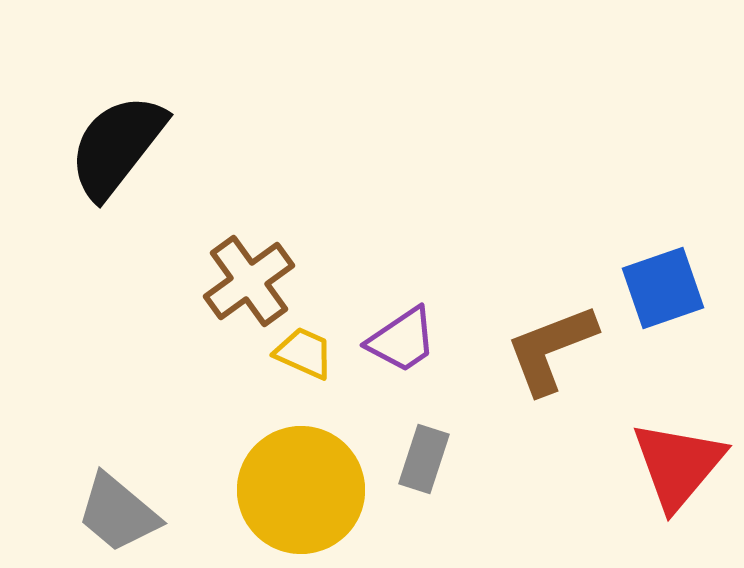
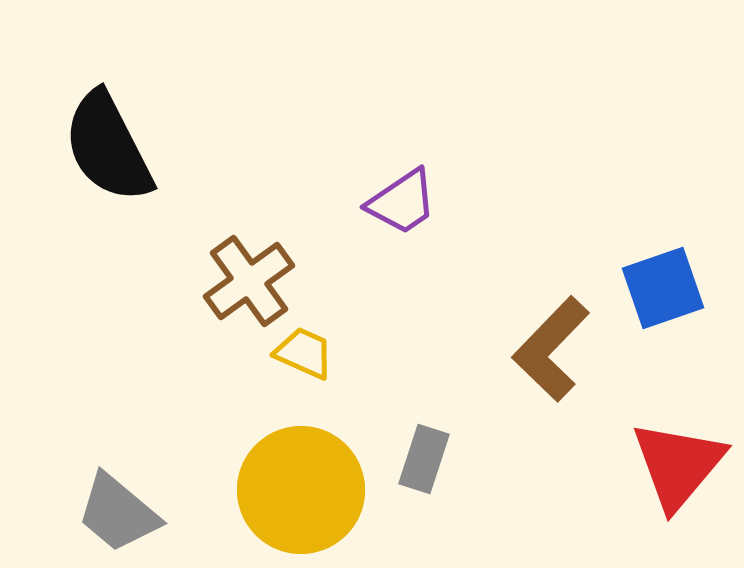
black semicircle: moved 9 px left, 1 px down; rotated 65 degrees counterclockwise
purple trapezoid: moved 138 px up
brown L-shape: rotated 25 degrees counterclockwise
